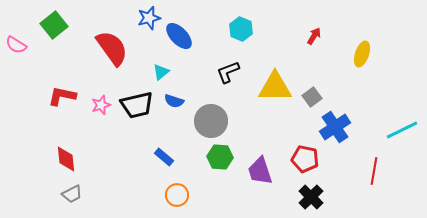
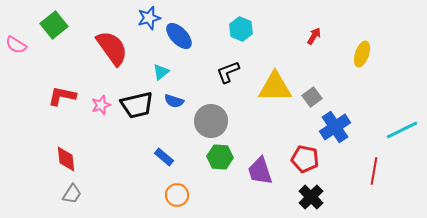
gray trapezoid: rotated 30 degrees counterclockwise
